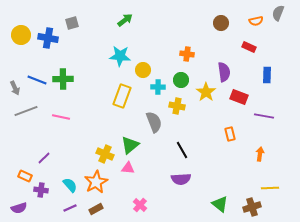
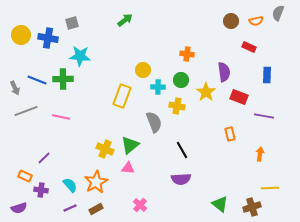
brown circle at (221, 23): moved 10 px right, 2 px up
cyan star at (120, 56): moved 40 px left
yellow cross at (105, 154): moved 5 px up
